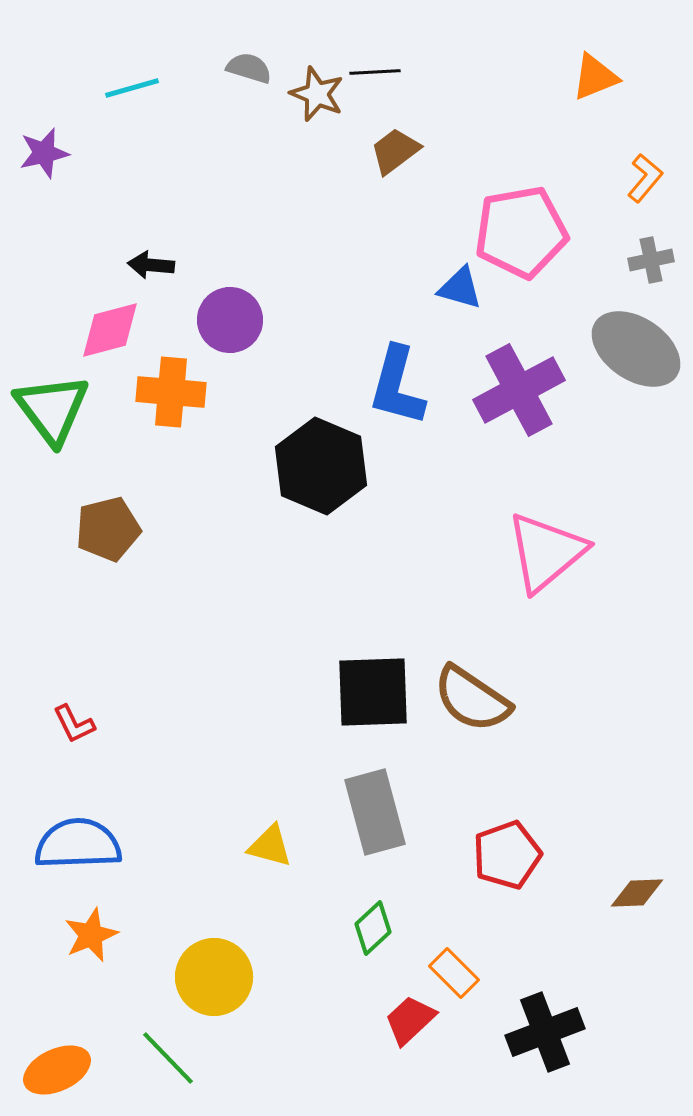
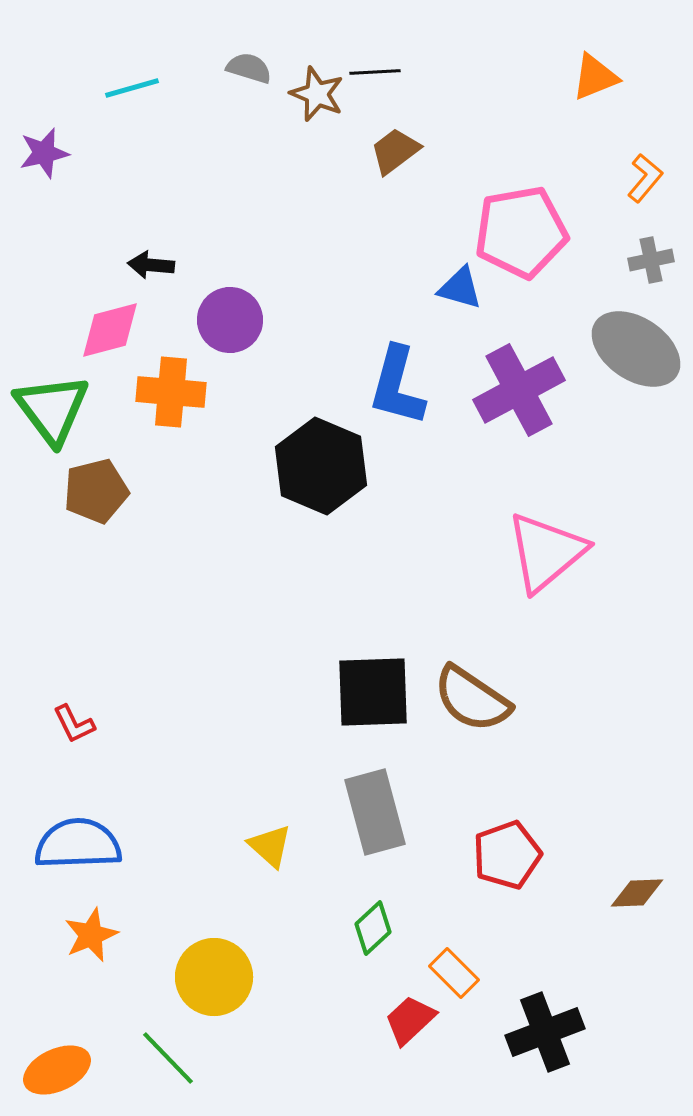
brown pentagon: moved 12 px left, 38 px up
yellow triangle: rotated 27 degrees clockwise
